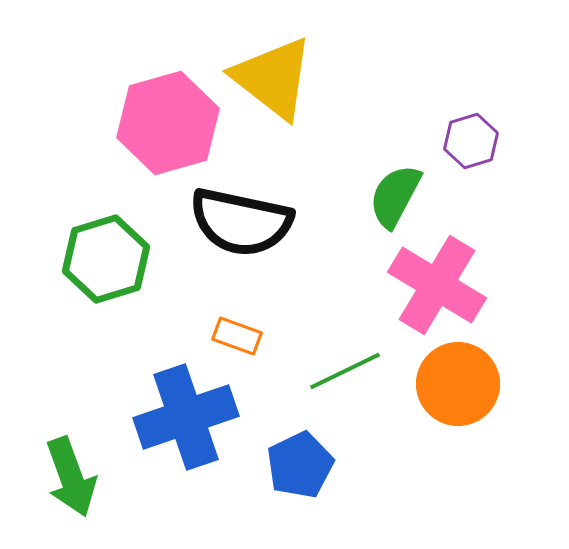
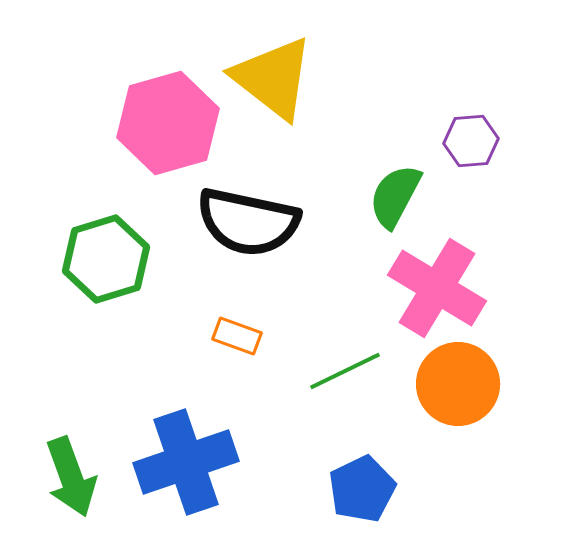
purple hexagon: rotated 12 degrees clockwise
black semicircle: moved 7 px right
pink cross: moved 3 px down
blue cross: moved 45 px down
blue pentagon: moved 62 px right, 24 px down
